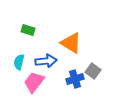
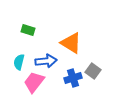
blue cross: moved 2 px left, 1 px up
